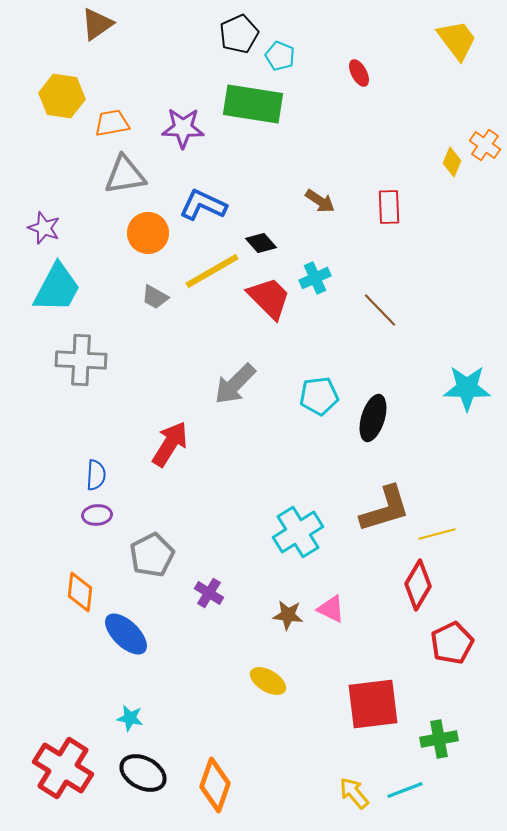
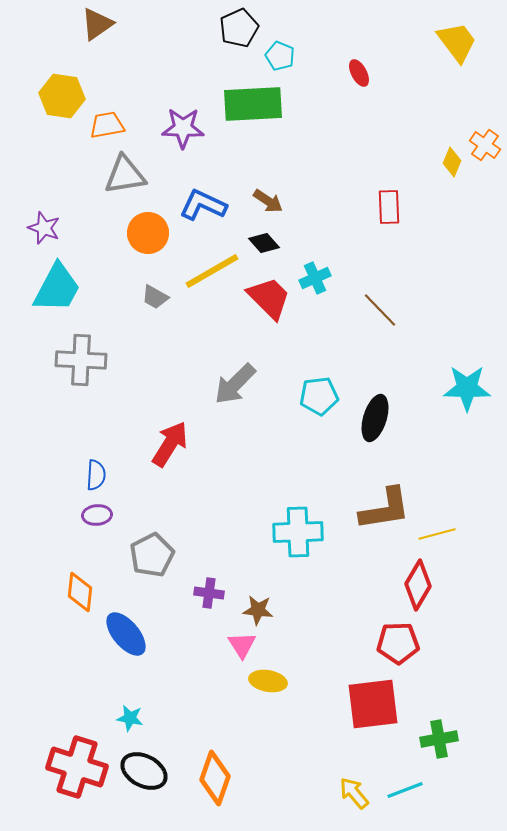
black pentagon at (239, 34): moved 6 px up
yellow trapezoid at (457, 40): moved 2 px down
green rectangle at (253, 104): rotated 12 degrees counterclockwise
orange trapezoid at (112, 123): moved 5 px left, 2 px down
brown arrow at (320, 201): moved 52 px left
black diamond at (261, 243): moved 3 px right
black ellipse at (373, 418): moved 2 px right
brown L-shape at (385, 509): rotated 8 degrees clockwise
cyan cross at (298, 532): rotated 30 degrees clockwise
purple cross at (209, 593): rotated 24 degrees counterclockwise
pink triangle at (331, 609): moved 89 px left, 36 px down; rotated 32 degrees clockwise
brown star at (288, 615): moved 30 px left, 5 px up
blue ellipse at (126, 634): rotated 6 degrees clockwise
red pentagon at (452, 643): moved 54 px left; rotated 24 degrees clockwise
yellow ellipse at (268, 681): rotated 21 degrees counterclockwise
red cross at (63, 768): moved 14 px right, 1 px up; rotated 14 degrees counterclockwise
black ellipse at (143, 773): moved 1 px right, 2 px up
orange diamond at (215, 785): moved 7 px up
